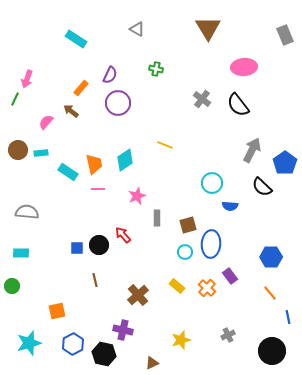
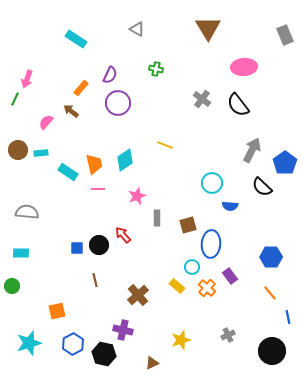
cyan circle at (185, 252): moved 7 px right, 15 px down
